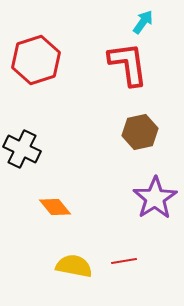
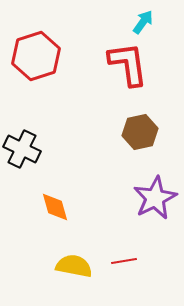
red hexagon: moved 4 px up
purple star: rotated 6 degrees clockwise
orange diamond: rotated 24 degrees clockwise
